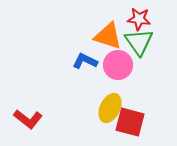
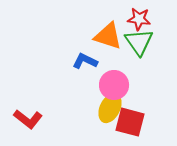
pink circle: moved 4 px left, 20 px down
